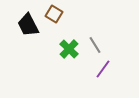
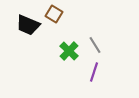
black trapezoid: rotated 40 degrees counterclockwise
green cross: moved 2 px down
purple line: moved 9 px left, 3 px down; rotated 18 degrees counterclockwise
